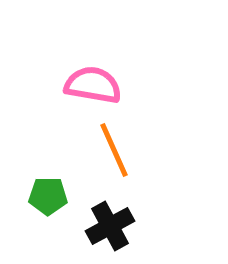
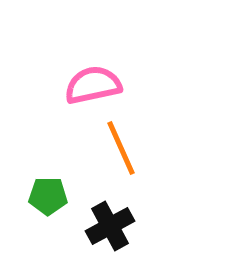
pink semicircle: rotated 22 degrees counterclockwise
orange line: moved 7 px right, 2 px up
